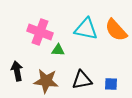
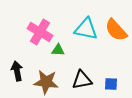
pink cross: rotated 10 degrees clockwise
brown star: moved 1 px down
